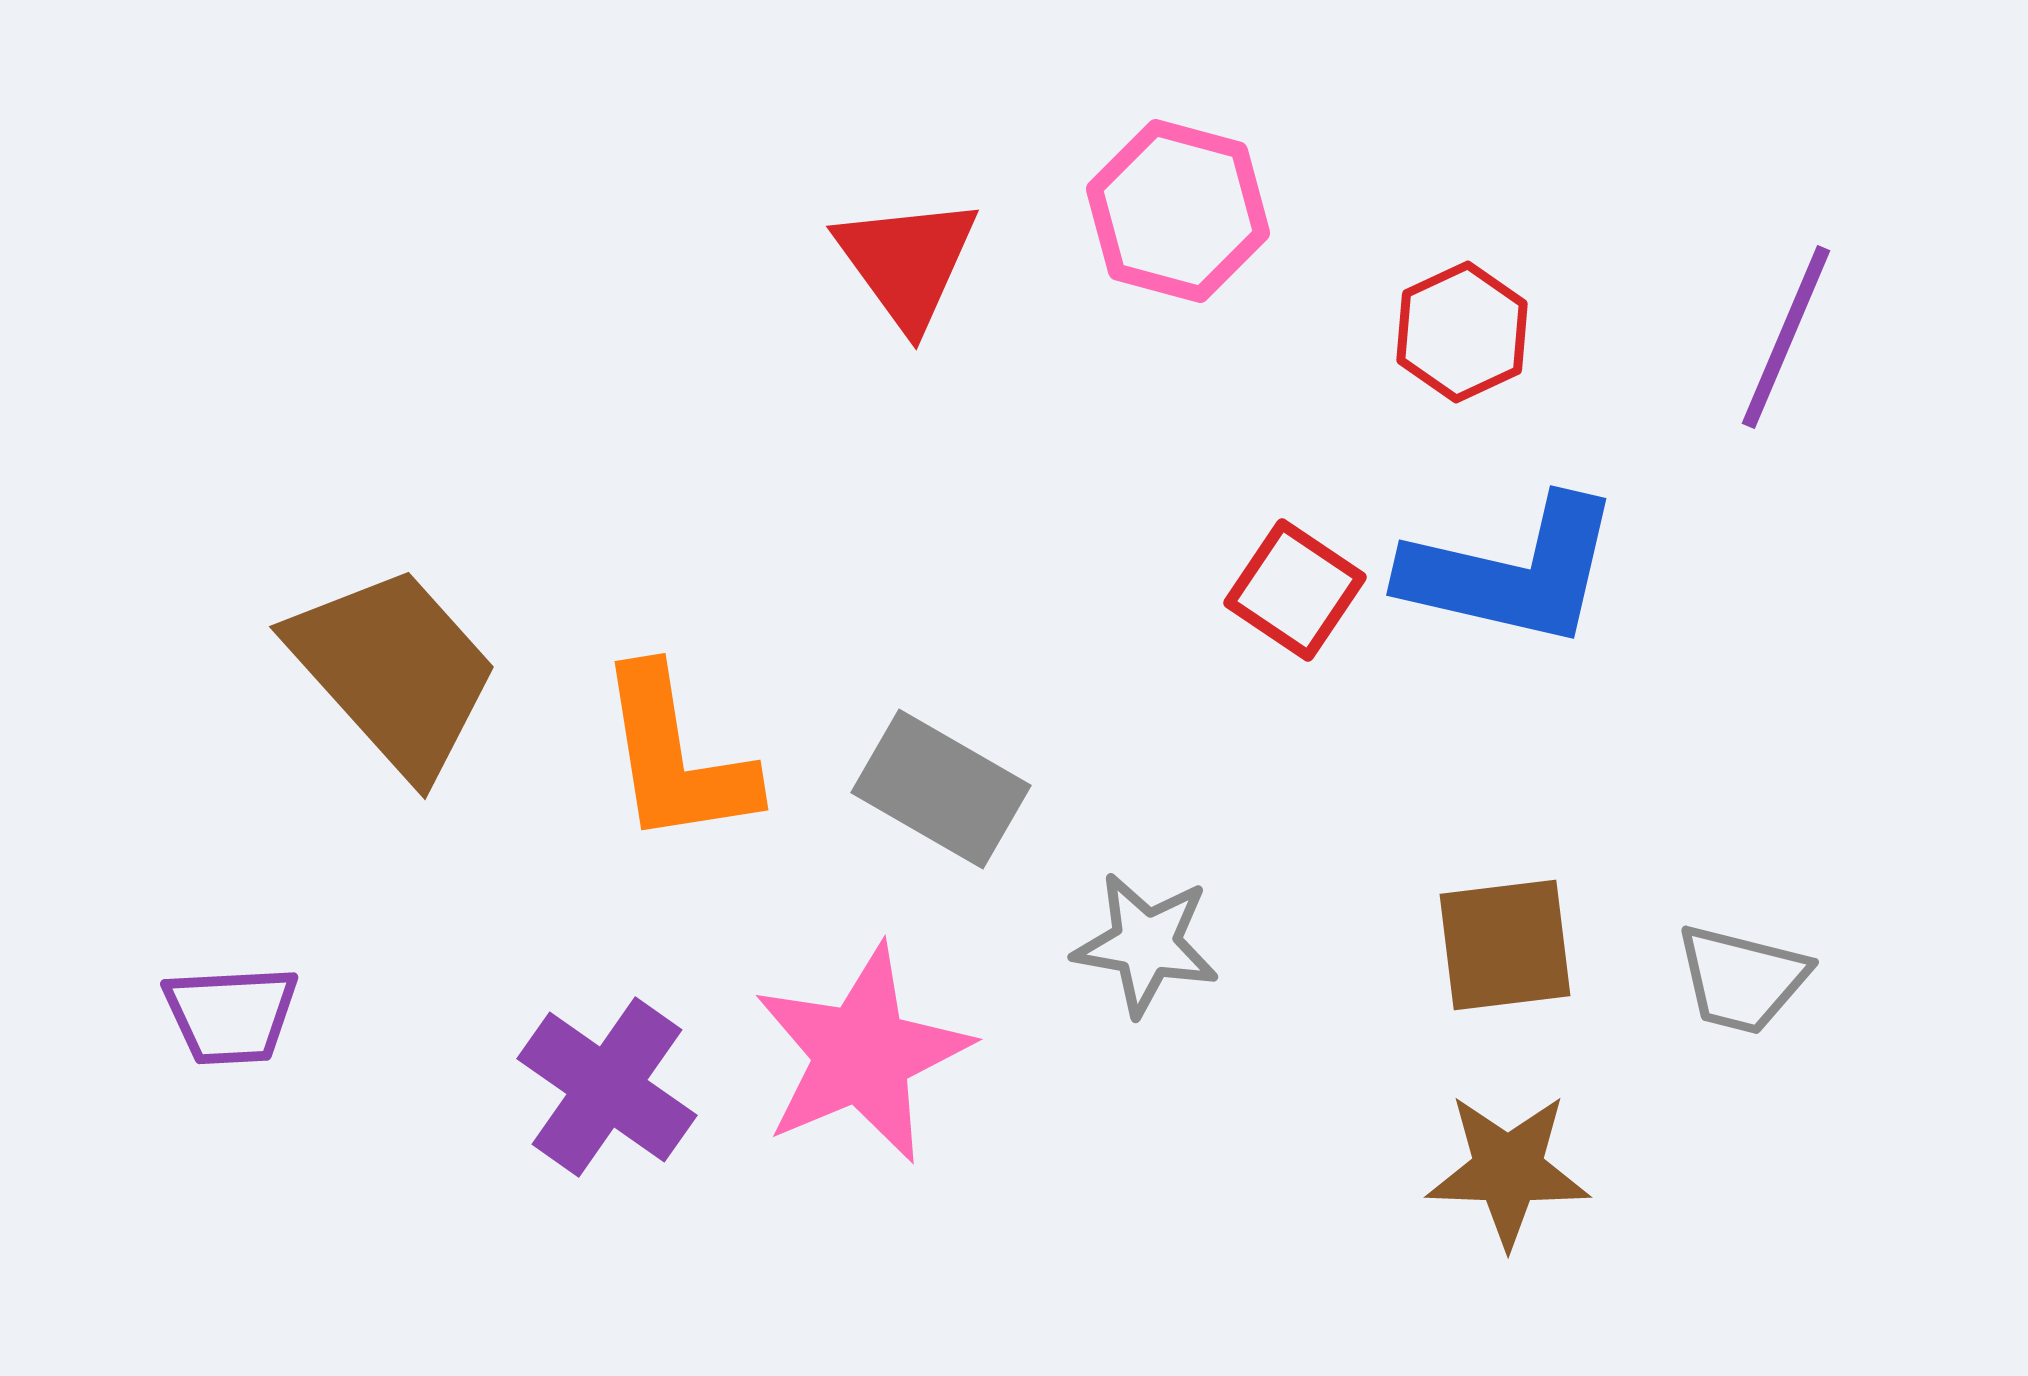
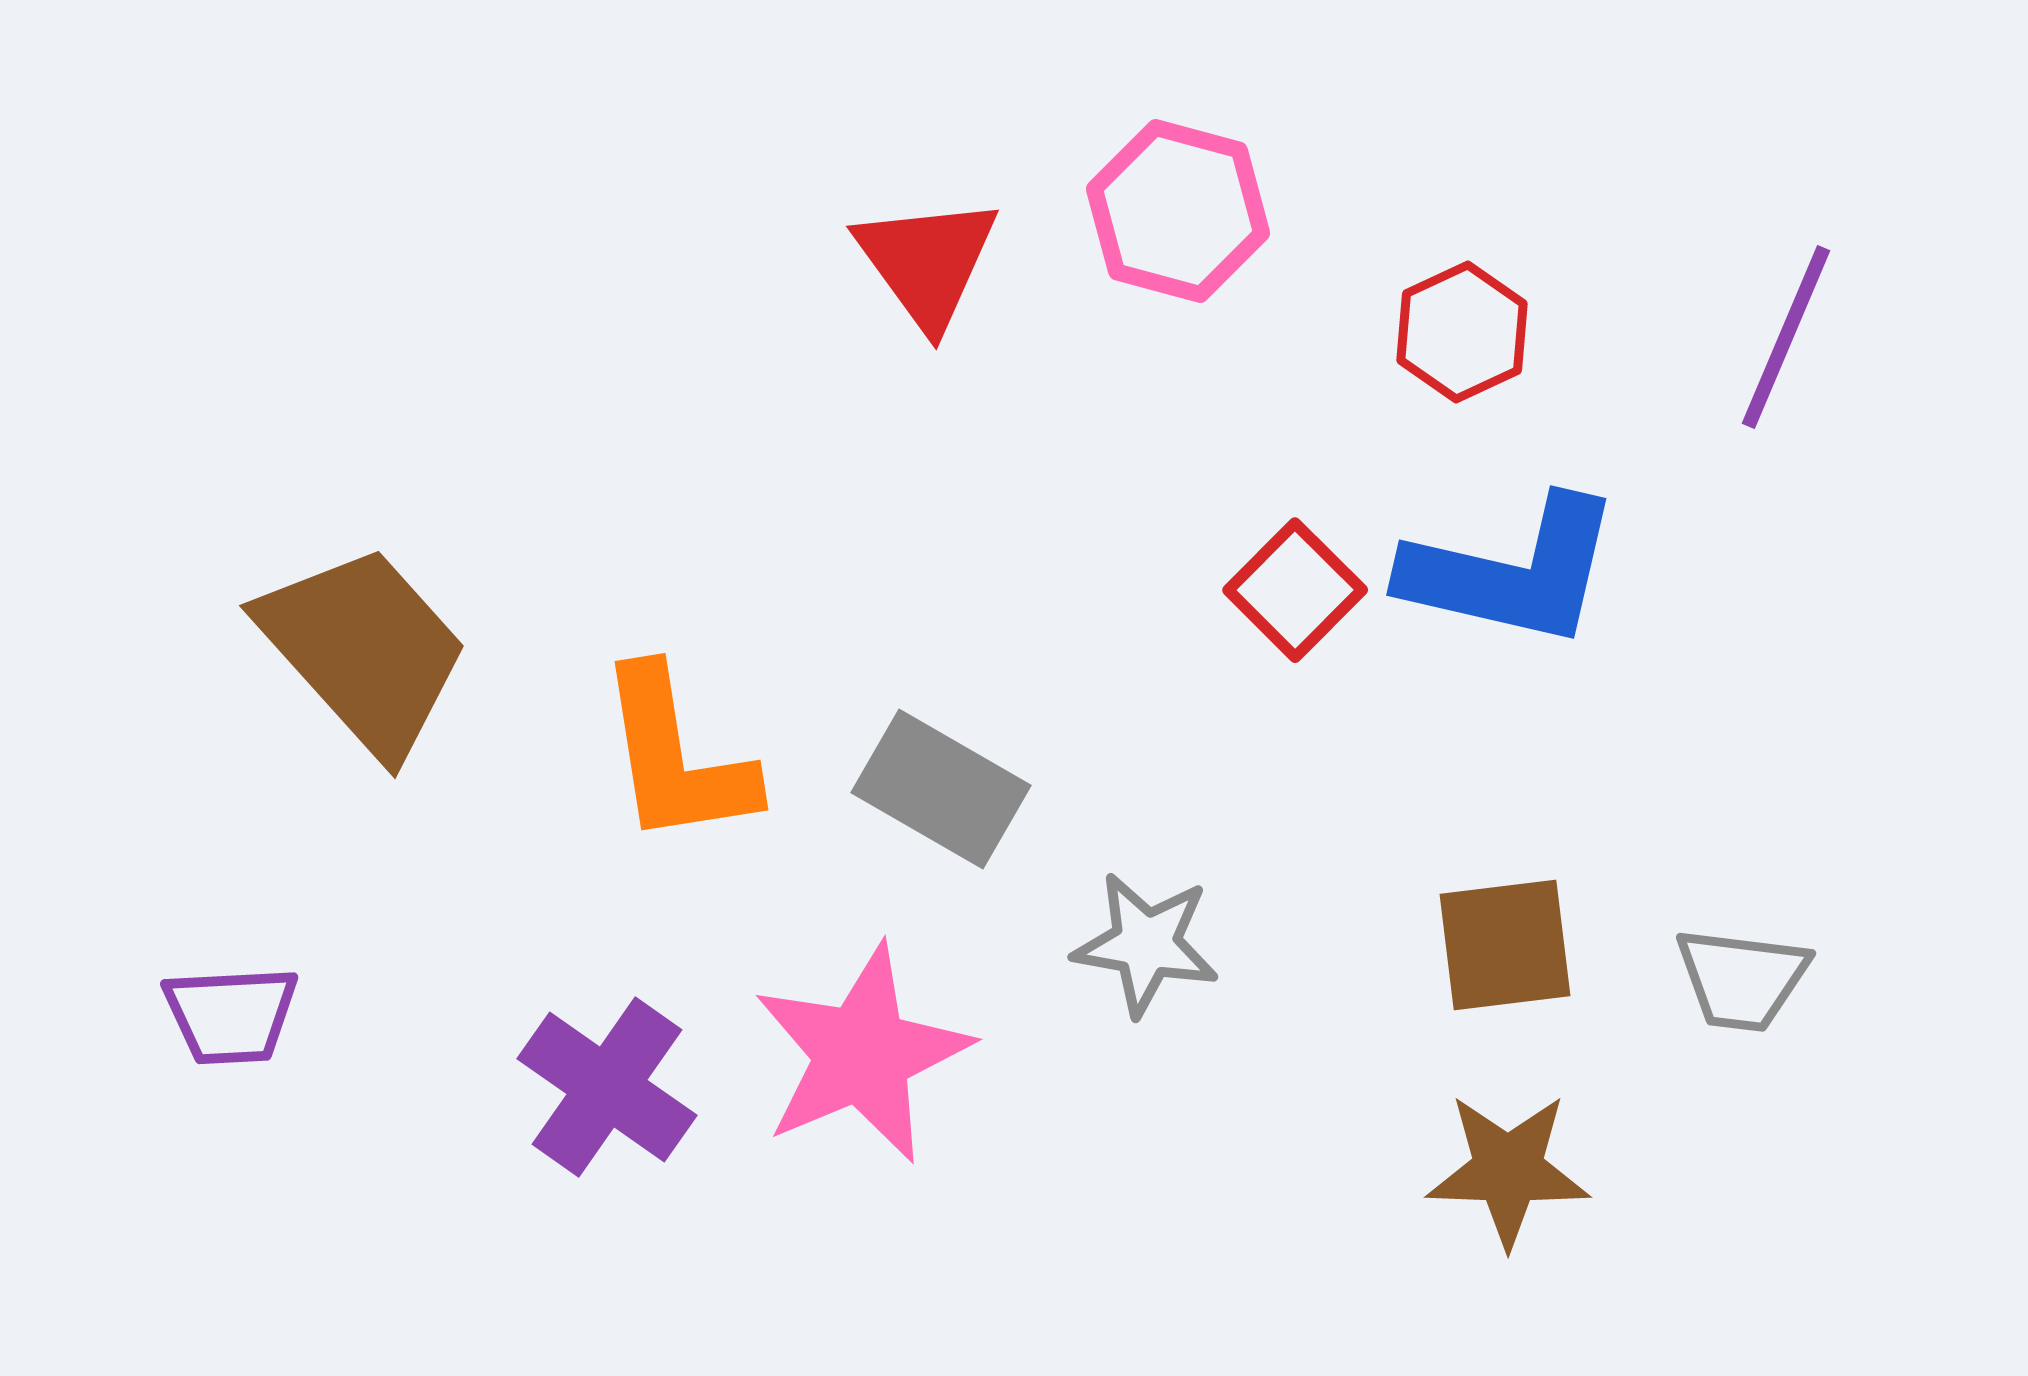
red triangle: moved 20 px right
red square: rotated 11 degrees clockwise
brown trapezoid: moved 30 px left, 21 px up
gray trapezoid: rotated 7 degrees counterclockwise
